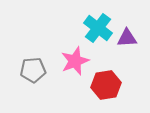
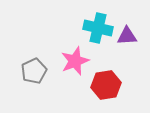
cyan cross: rotated 24 degrees counterclockwise
purple triangle: moved 2 px up
gray pentagon: moved 1 px right, 1 px down; rotated 20 degrees counterclockwise
